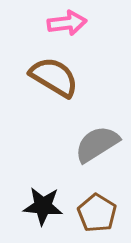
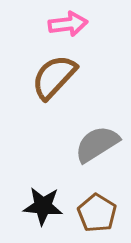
pink arrow: moved 1 px right, 1 px down
brown semicircle: rotated 78 degrees counterclockwise
